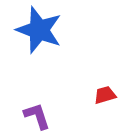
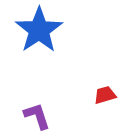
blue star: rotated 18 degrees clockwise
